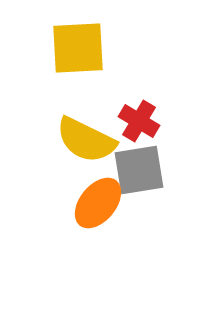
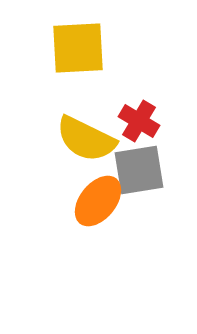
yellow semicircle: moved 1 px up
orange ellipse: moved 2 px up
